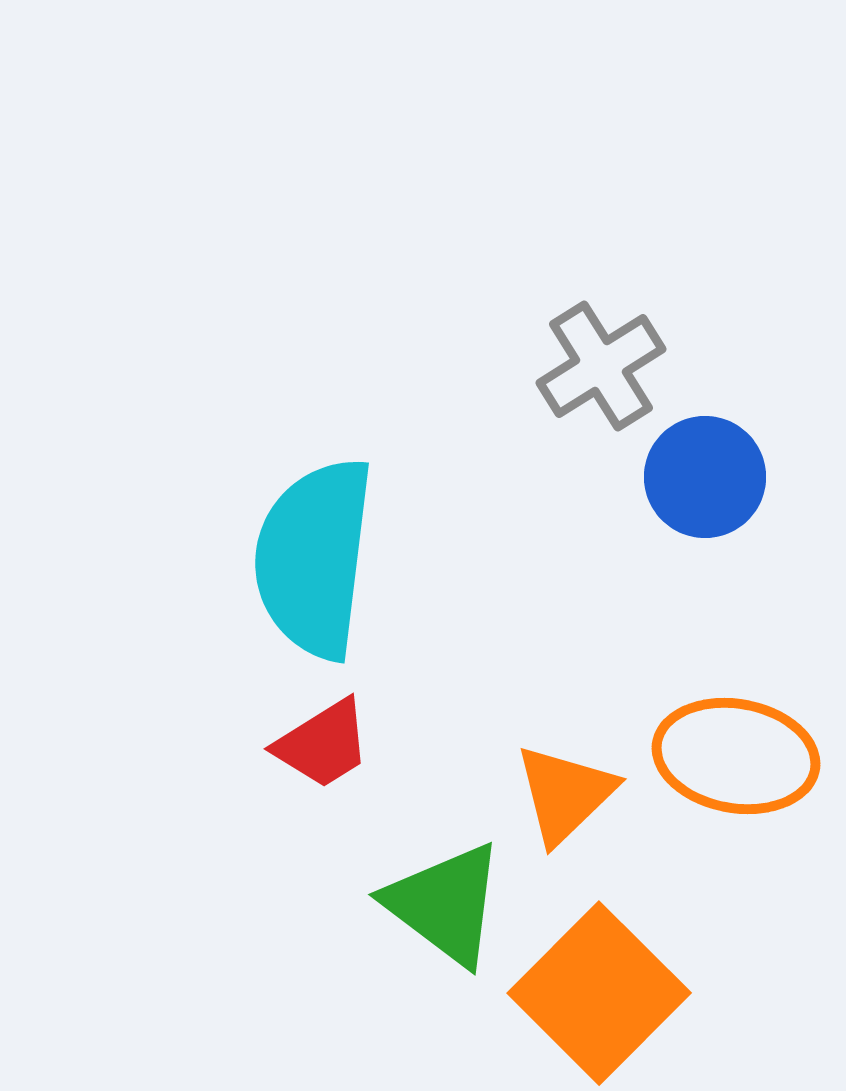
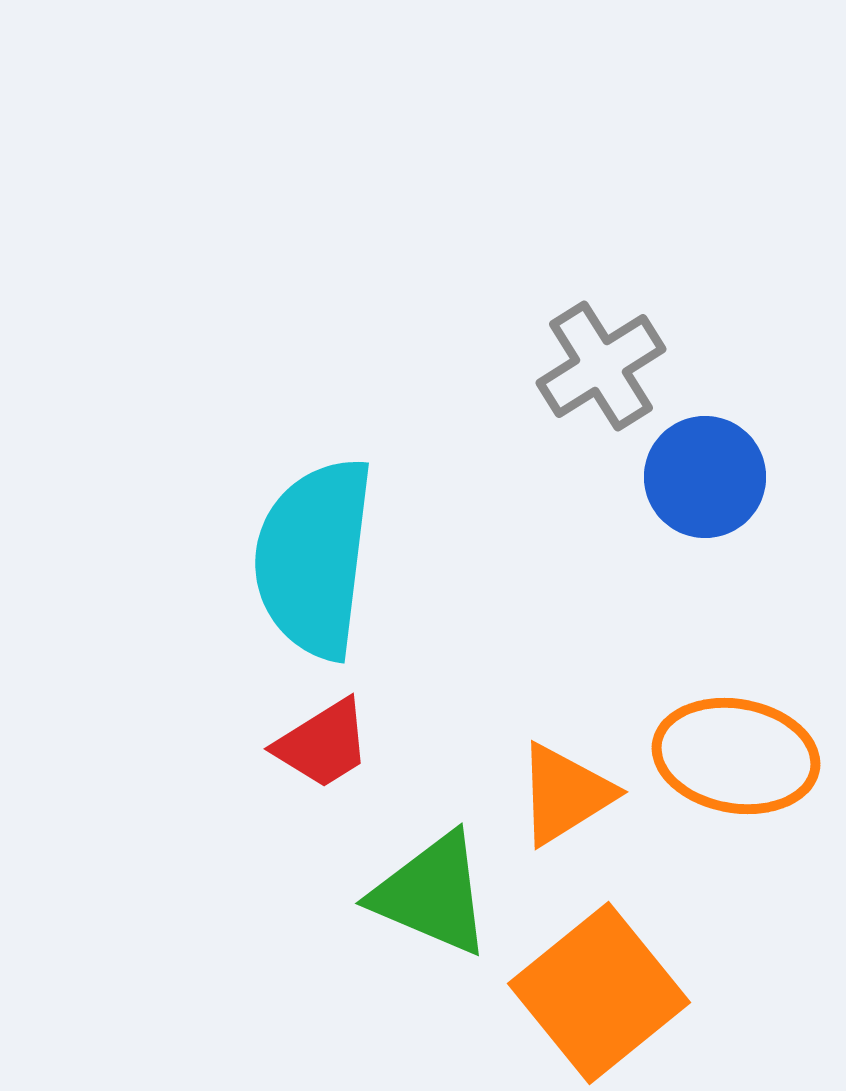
orange triangle: rotated 12 degrees clockwise
green triangle: moved 13 px left, 10 px up; rotated 14 degrees counterclockwise
orange square: rotated 6 degrees clockwise
